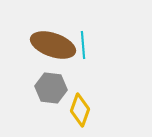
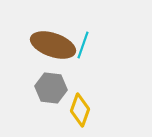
cyan line: rotated 24 degrees clockwise
